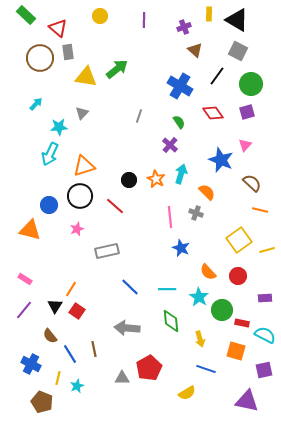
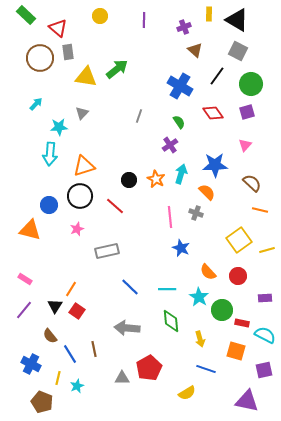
purple cross at (170, 145): rotated 14 degrees clockwise
cyan arrow at (50, 154): rotated 20 degrees counterclockwise
blue star at (221, 160): moved 6 px left, 5 px down; rotated 25 degrees counterclockwise
